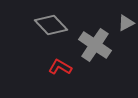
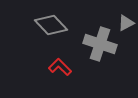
gray cross: moved 5 px right, 1 px up; rotated 16 degrees counterclockwise
red L-shape: rotated 15 degrees clockwise
